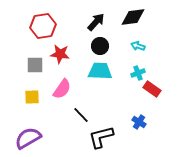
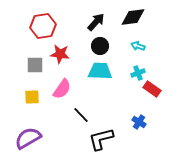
black L-shape: moved 2 px down
